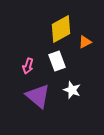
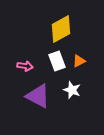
orange triangle: moved 6 px left, 19 px down
pink arrow: moved 3 px left; rotated 98 degrees counterclockwise
purple triangle: rotated 12 degrees counterclockwise
